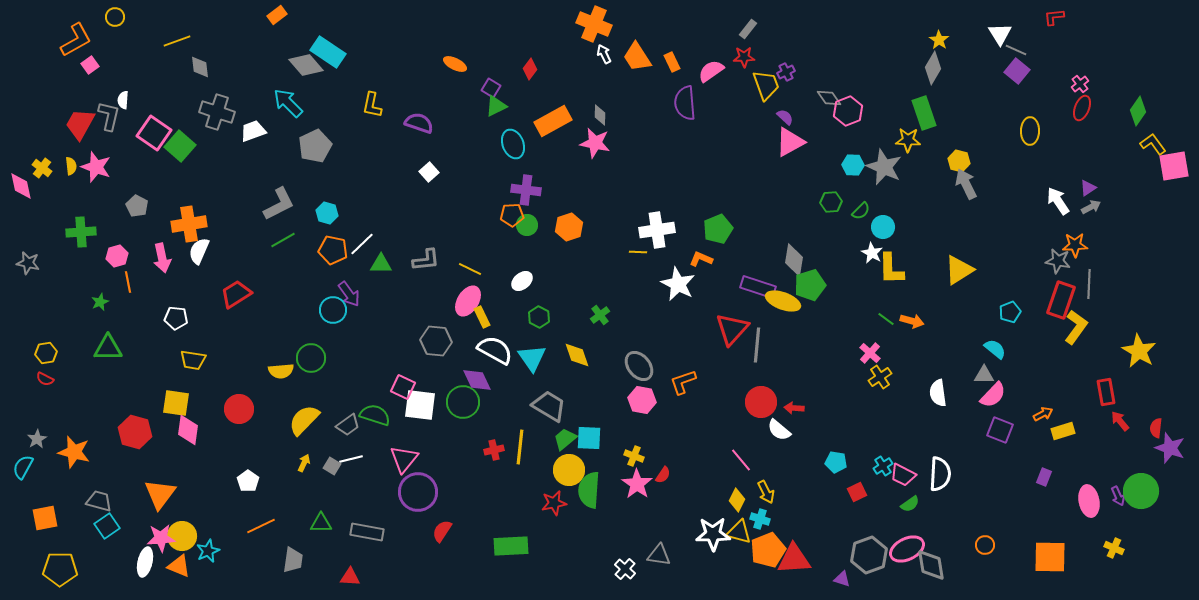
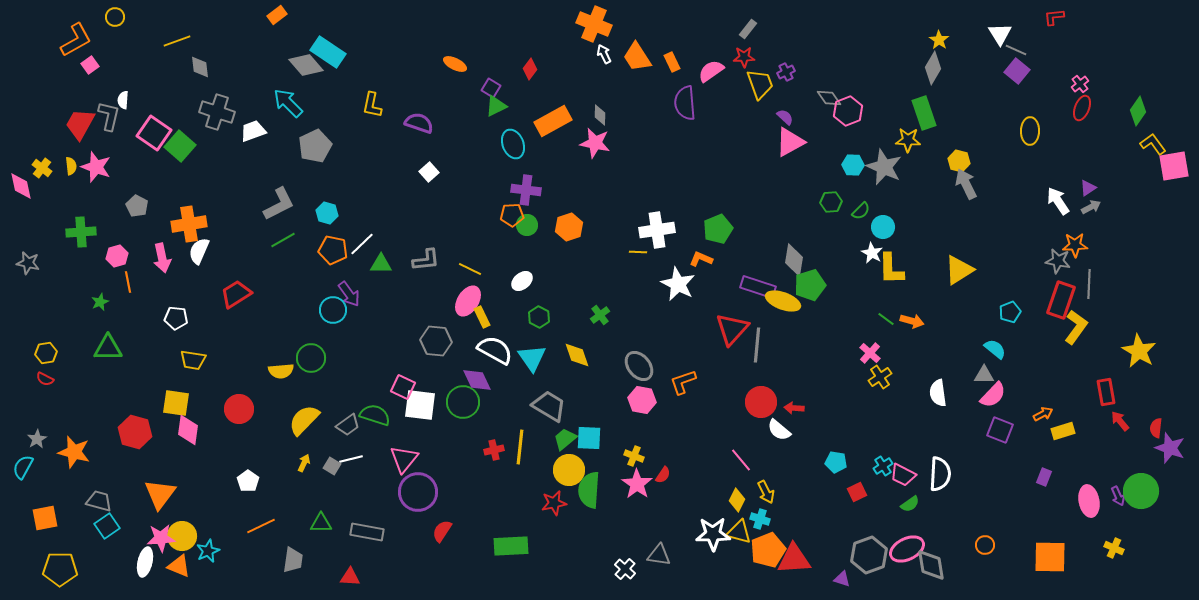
yellow trapezoid at (766, 85): moved 6 px left, 1 px up
